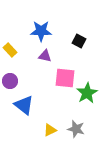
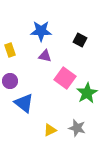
black square: moved 1 px right, 1 px up
yellow rectangle: rotated 24 degrees clockwise
pink square: rotated 30 degrees clockwise
blue triangle: moved 2 px up
gray star: moved 1 px right, 1 px up
